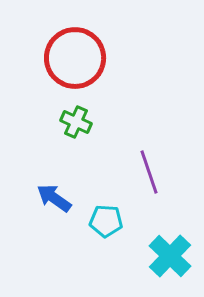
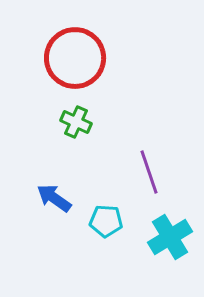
cyan cross: moved 19 px up; rotated 15 degrees clockwise
